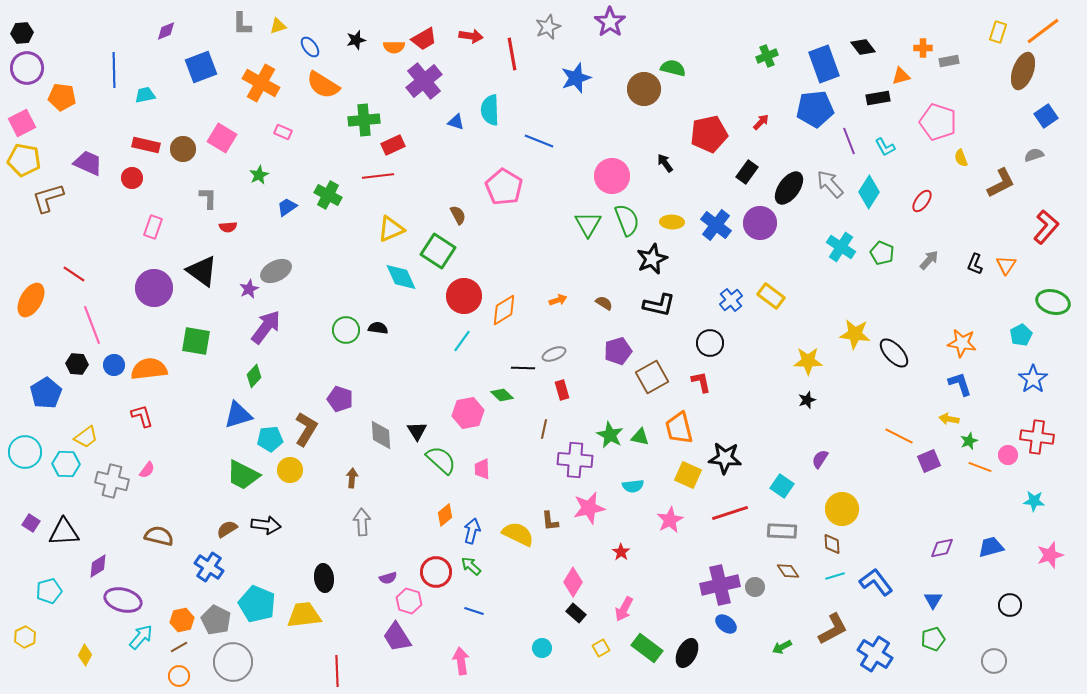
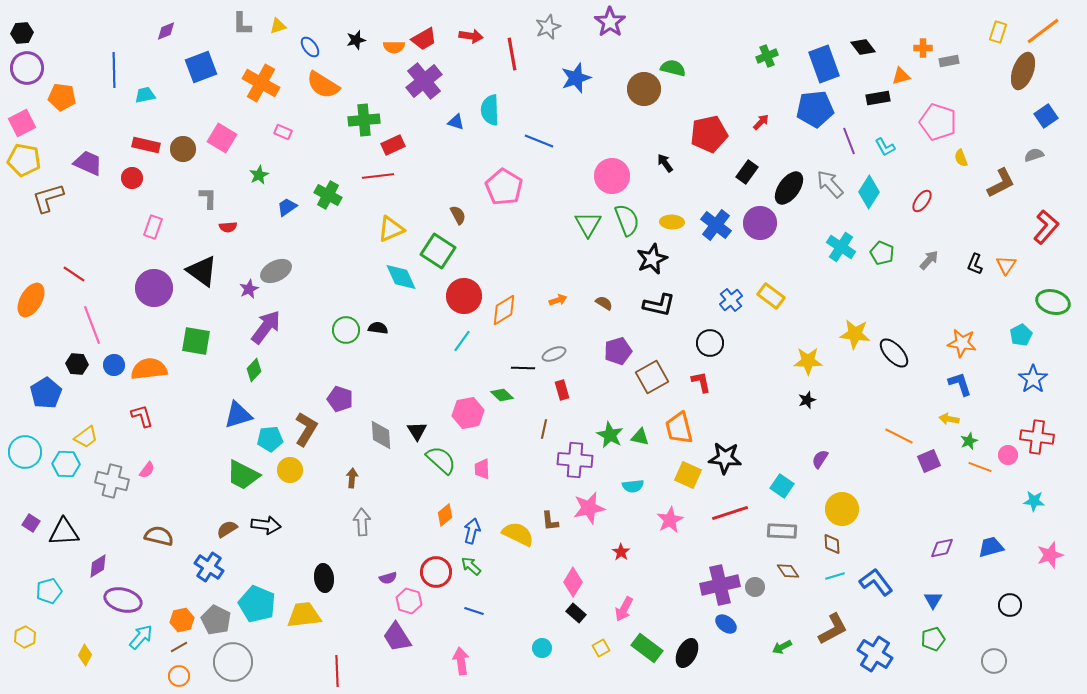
green diamond at (254, 376): moved 6 px up
